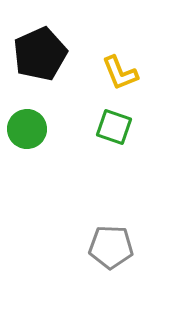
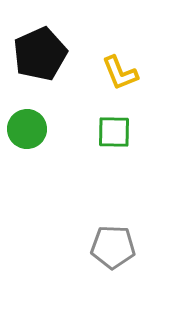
green square: moved 5 px down; rotated 18 degrees counterclockwise
gray pentagon: moved 2 px right
